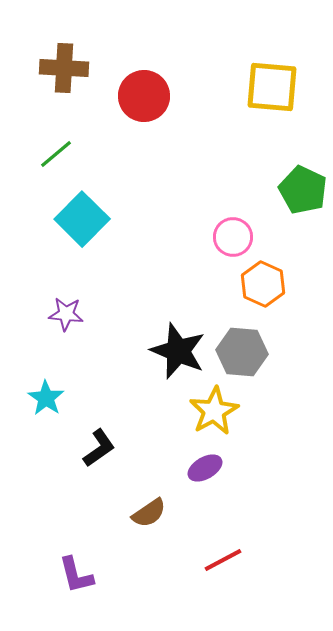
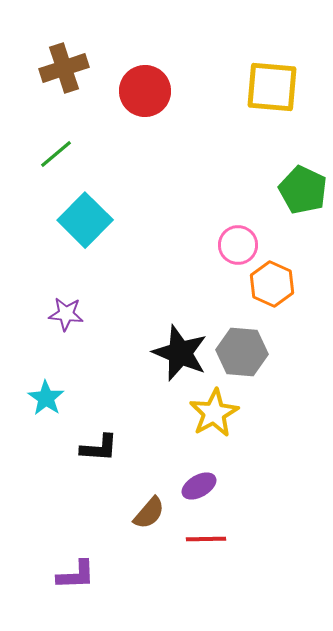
brown cross: rotated 21 degrees counterclockwise
red circle: moved 1 px right, 5 px up
cyan square: moved 3 px right, 1 px down
pink circle: moved 5 px right, 8 px down
orange hexagon: moved 9 px right
black star: moved 2 px right, 2 px down
yellow star: moved 2 px down
black L-shape: rotated 39 degrees clockwise
purple ellipse: moved 6 px left, 18 px down
brown semicircle: rotated 15 degrees counterclockwise
red line: moved 17 px left, 21 px up; rotated 27 degrees clockwise
purple L-shape: rotated 78 degrees counterclockwise
